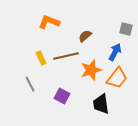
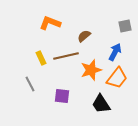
orange L-shape: moved 1 px right, 1 px down
gray square: moved 1 px left, 3 px up; rotated 24 degrees counterclockwise
brown semicircle: moved 1 px left
purple square: rotated 21 degrees counterclockwise
black trapezoid: rotated 25 degrees counterclockwise
